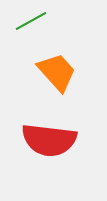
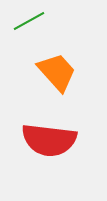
green line: moved 2 px left
